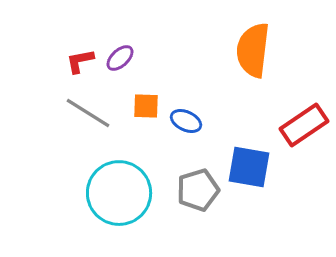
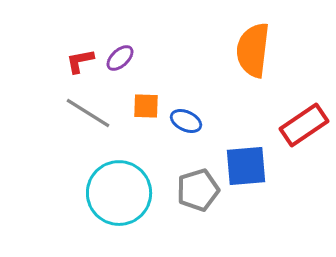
blue square: moved 3 px left, 1 px up; rotated 15 degrees counterclockwise
